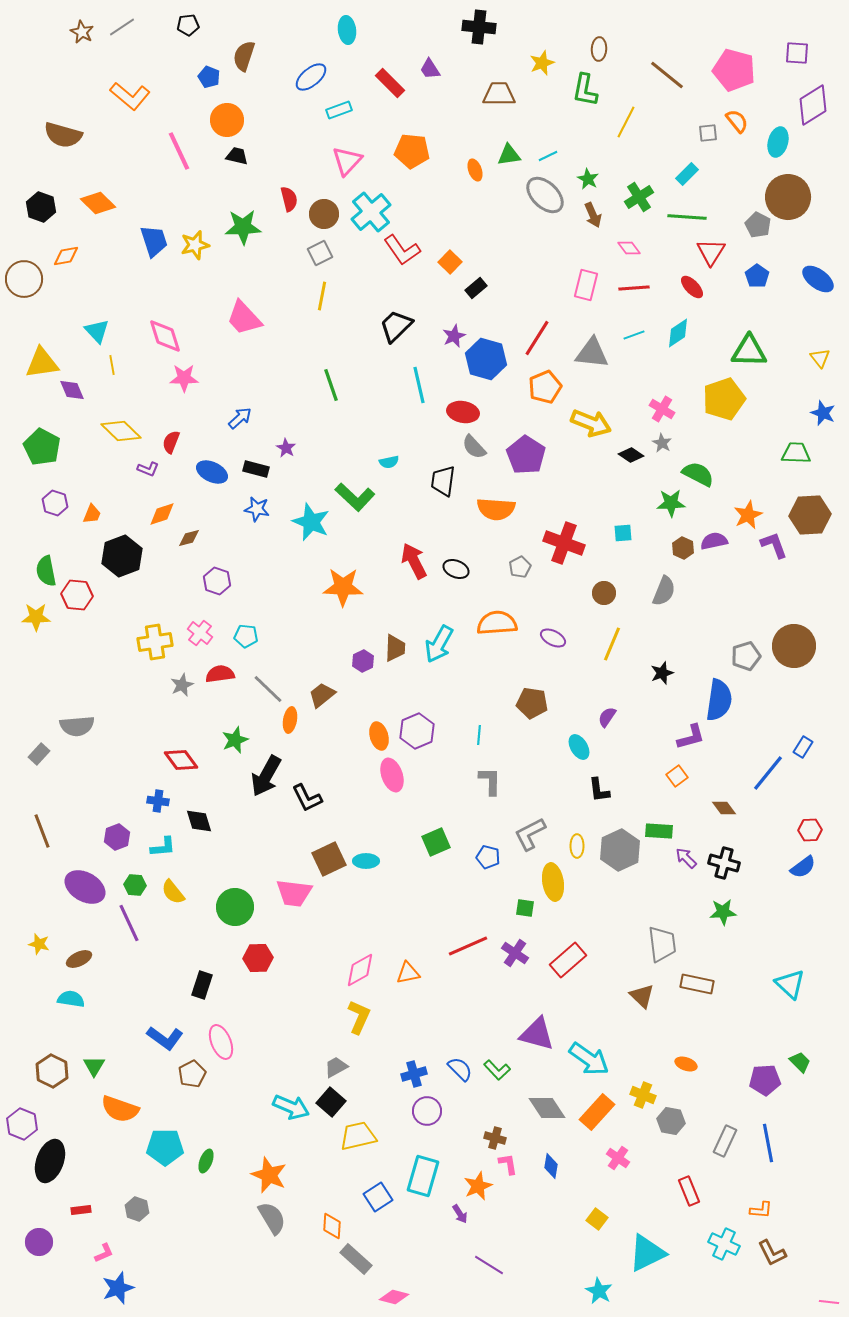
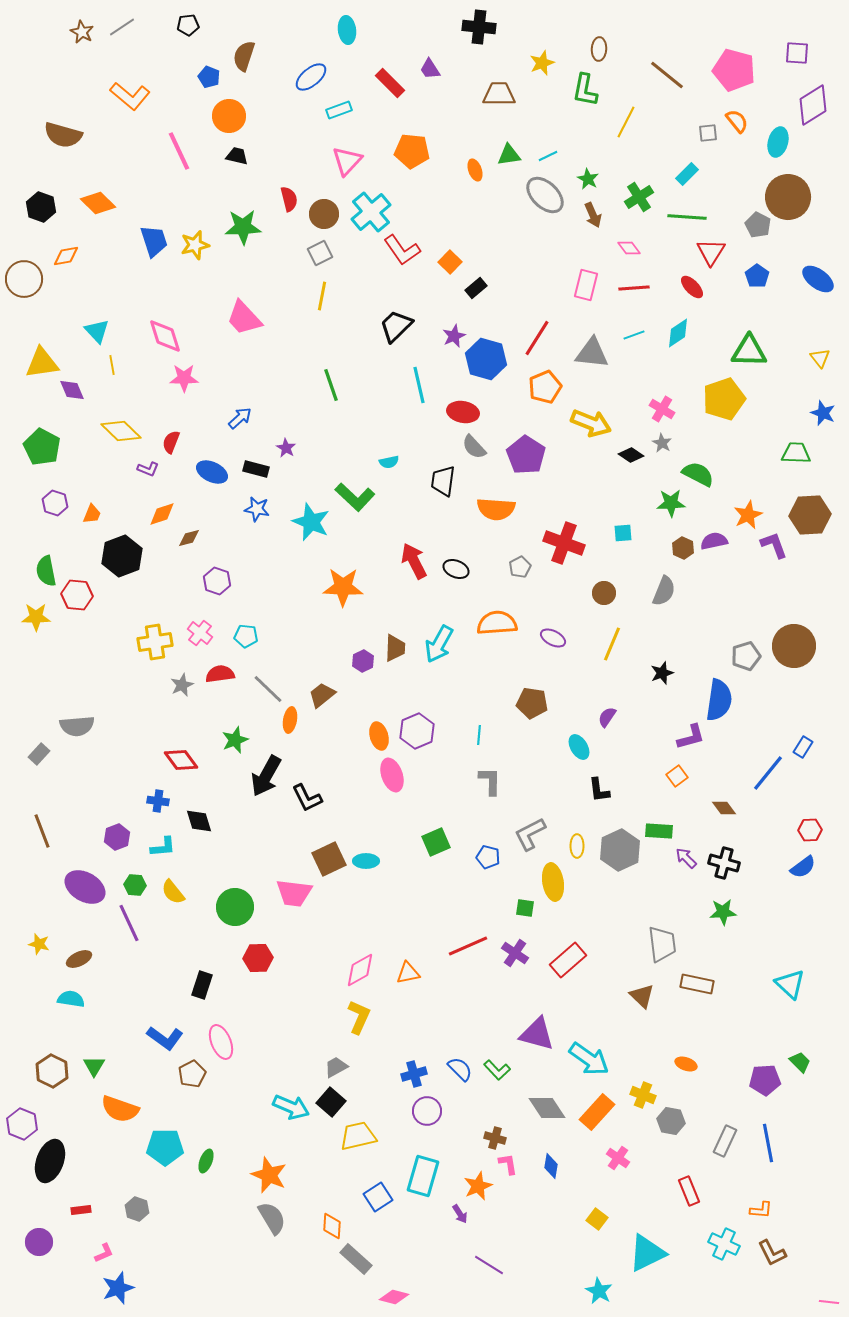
orange circle at (227, 120): moved 2 px right, 4 px up
